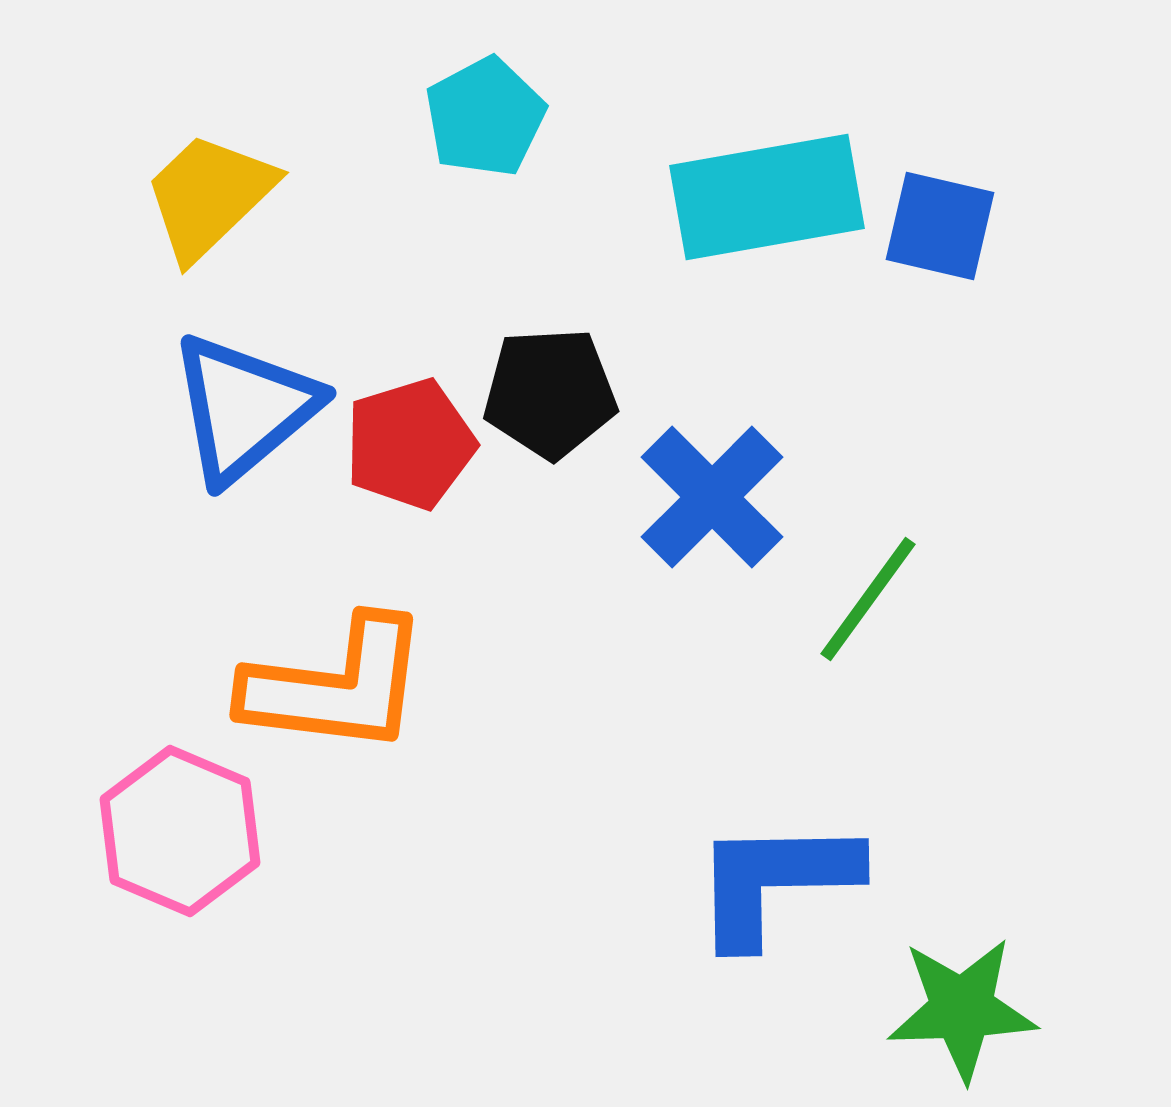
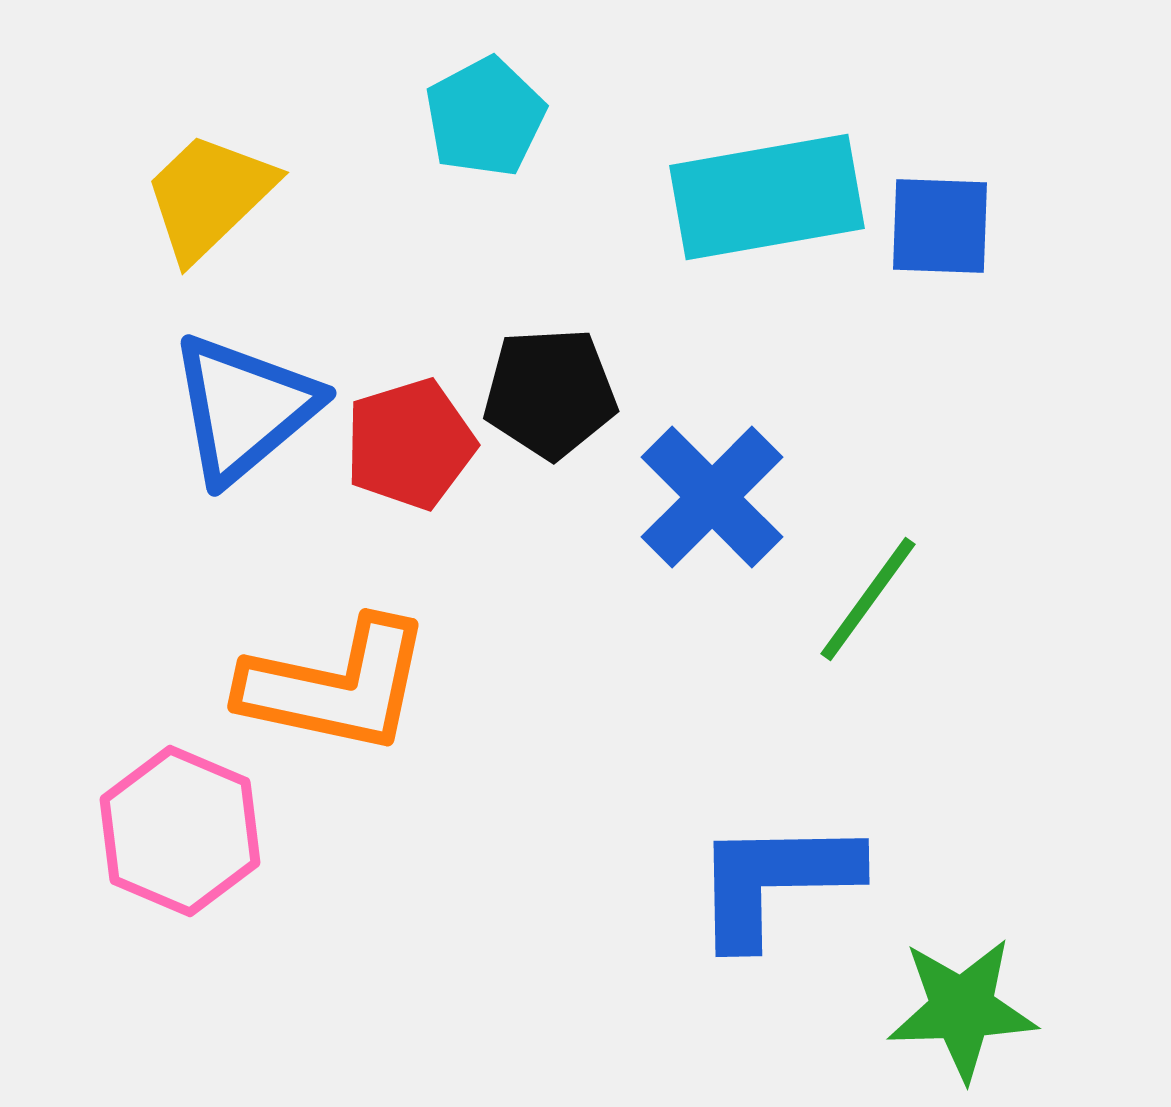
blue square: rotated 11 degrees counterclockwise
orange L-shape: rotated 5 degrees clockwise
